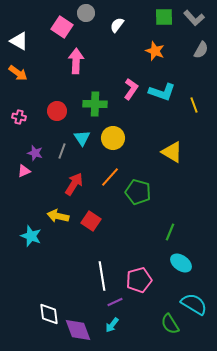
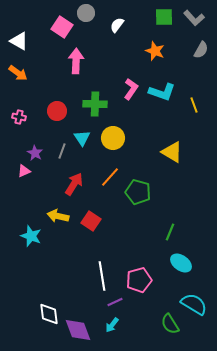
purple star: rotated 14 degrees clockwise
